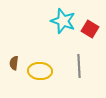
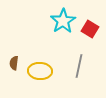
cyan star: rotated 20 degrees clockwise
gray line: rotated 15 degrees clockwise
